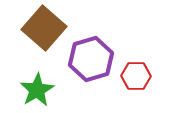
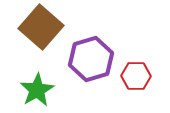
brown square: moved 3 px left, 1 px up
